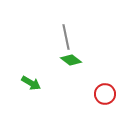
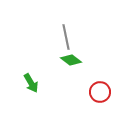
green arrow: rotated 30 degrees clockwise
red circle: moved 5 px left, 2 px up
